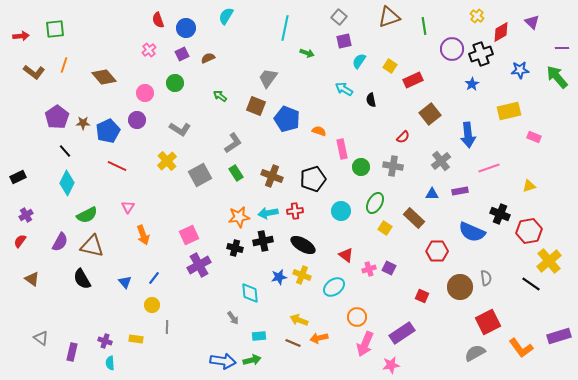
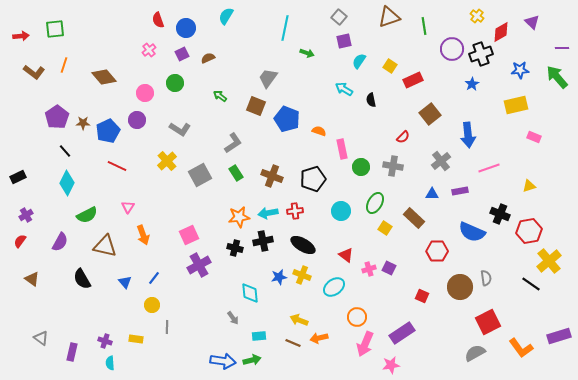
yellow rectangle at (509, 111): moved 7 px right, 6 px up
brown triangle at (92, 246): moved 13 px right
